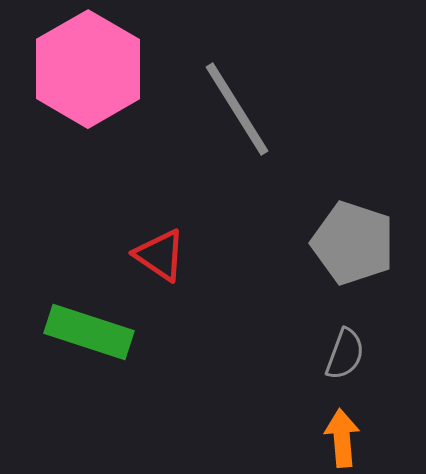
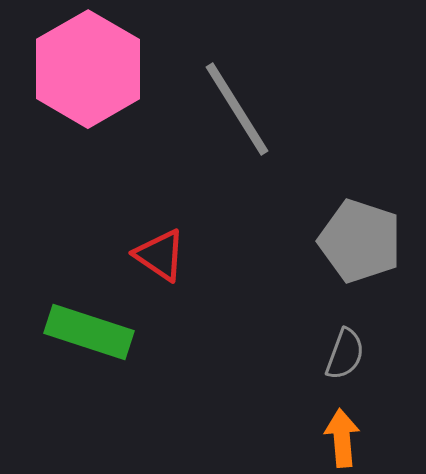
gray pentagon: moved 7 px right, 2 px up
